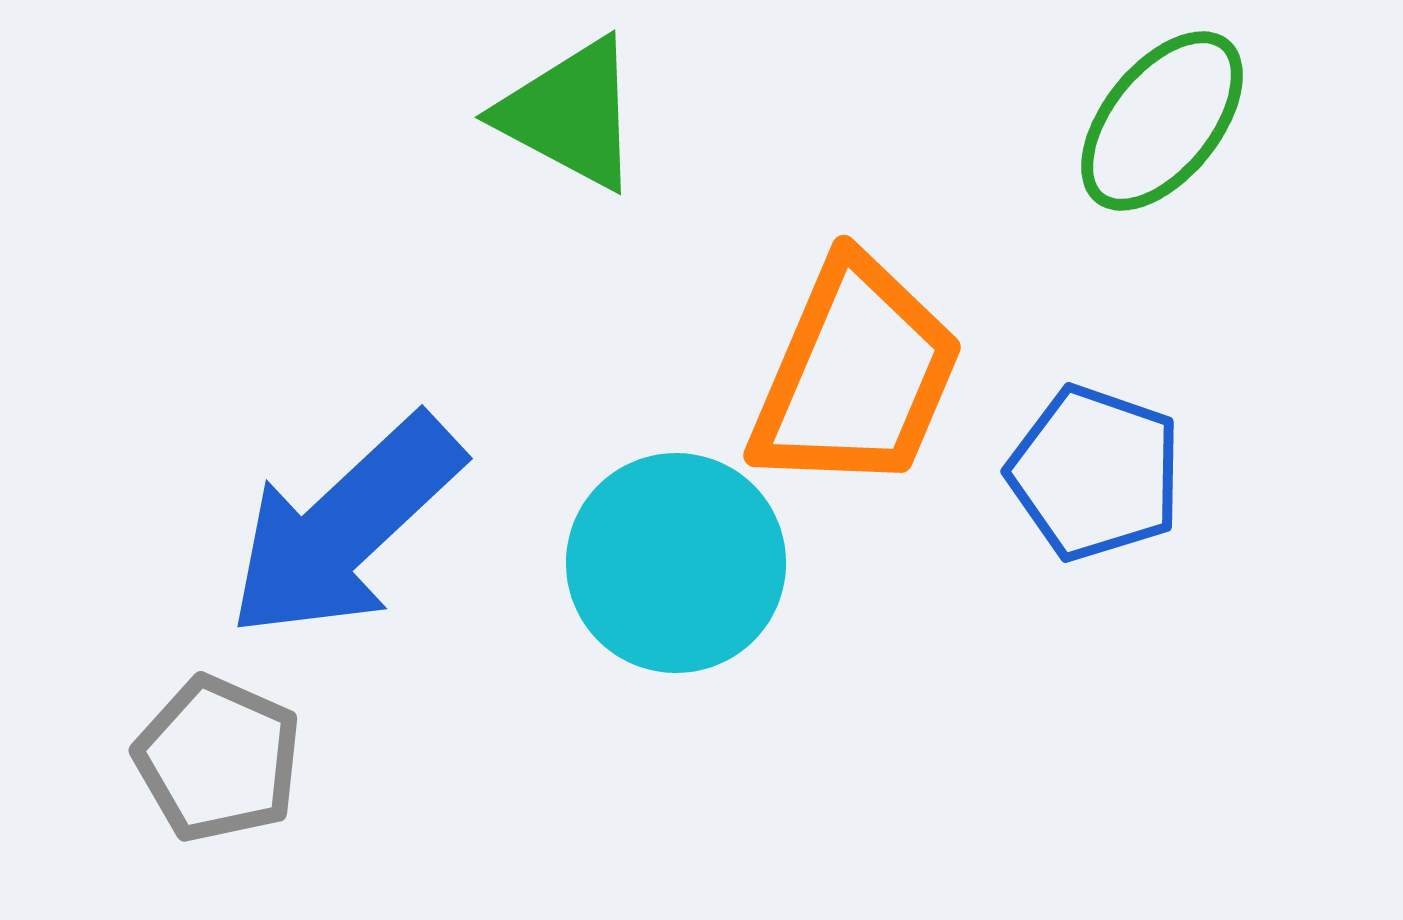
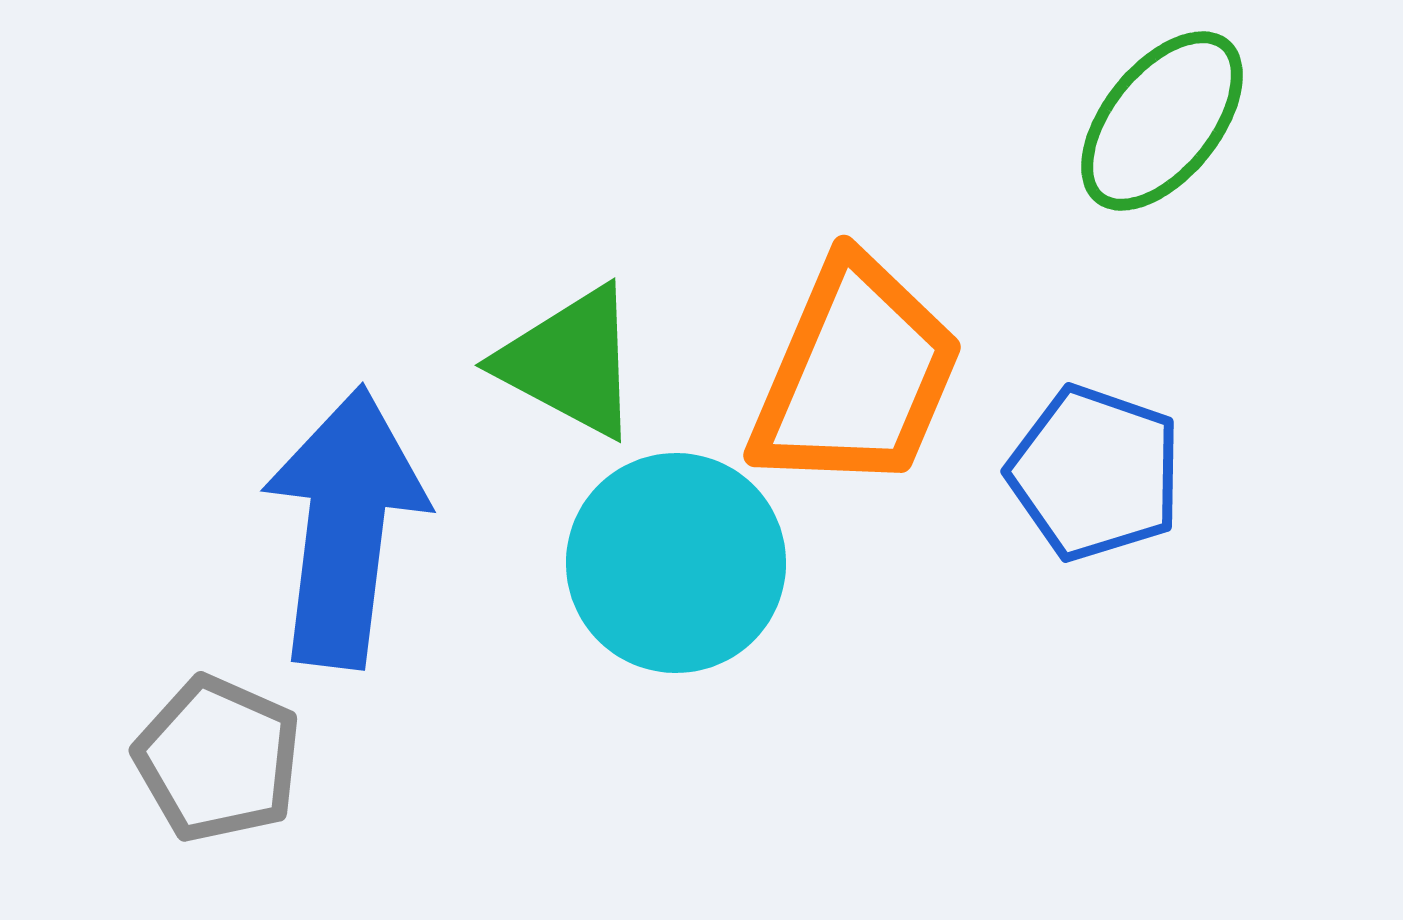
green triangle: moved 248 px down
blue arrow: rotated 140 degrees clockwise
